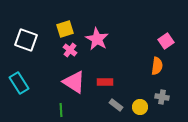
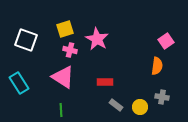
pink cross: rotated 24 degrees counterclockwise
pink triangle: moved 11 px left, 5 px up
